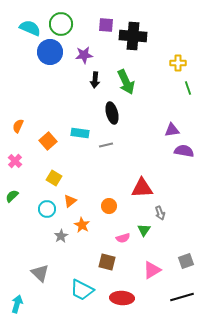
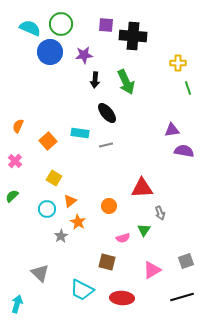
black ellipse: moved 5 px left; rotated 25 degrees counterclockwise
orange star: moved 4 px left, 3 px up
